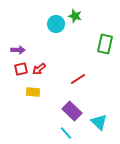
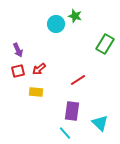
green rectangle: rotated 18 degrees clockwise
purple arrow: rotated 64 degrees clockwise
red square: moved 3 px left, 2 px down
red line: moved 1 px down
yellow rectangle: moved 3 px right
purple rectangle: rotated 54 degrees clockwise
cyan triangle: moved 1 px right, 1 px down
cyan line: moved 1 px left
